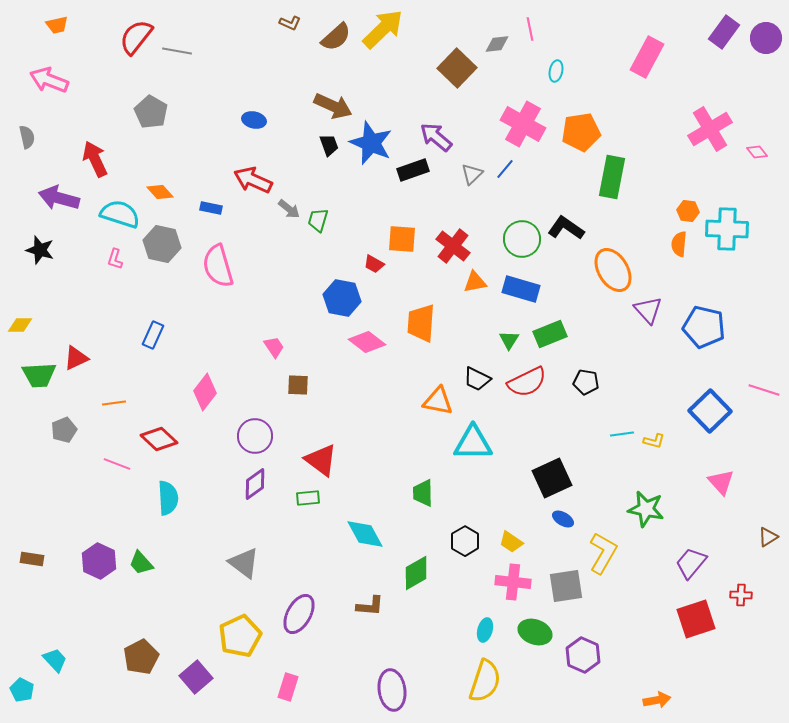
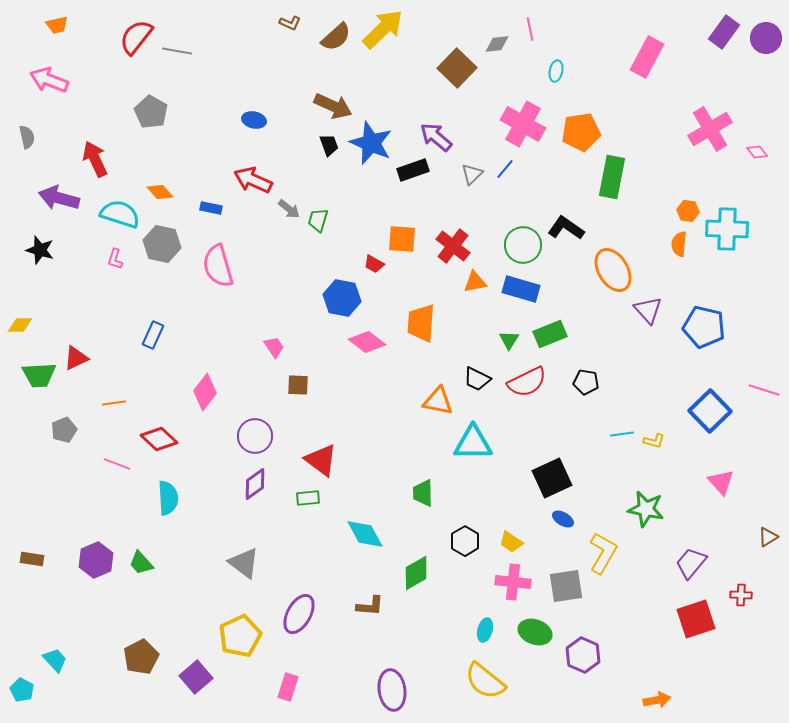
green circle at (522, 239): moved 1 px right, 6 px down
purple hexagon at (99, 561): moved 3 px left, 1 px up; rotated 12 degrees clockwise
yellow semicircle at (485, 681): rotated 111 degrees clockwise
